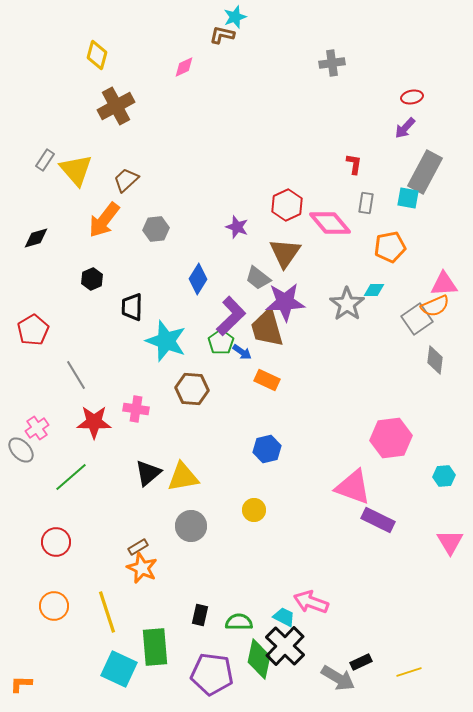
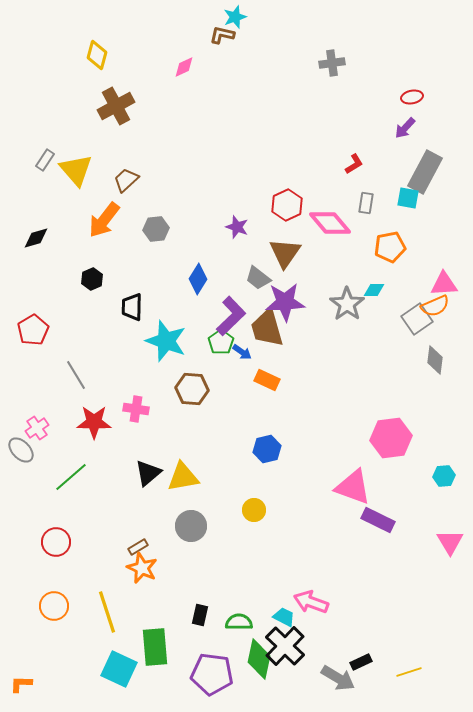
red L-shape at (354, 164): rotated 50 degrees clockwise
